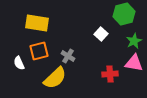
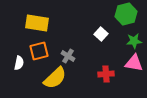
green hexagon: moved 2 px right
green star: rotated 21 degrees clockwise
white semicircle: rotated 144 degrees counterclockwise
red cross: moved 4 px left
